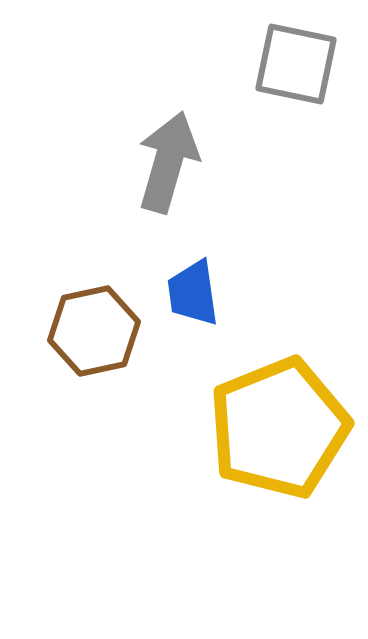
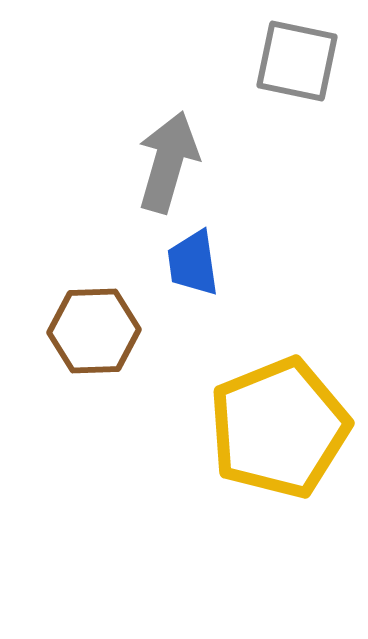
gray square: moved 1 px right, 3 px up
blue trapezoid: moved 30 px up
brown hexagon: rotated 10 degrees clockwise
